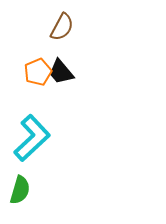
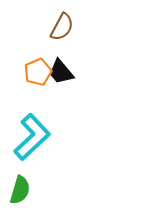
cyan L-shape: moved 1 px up
